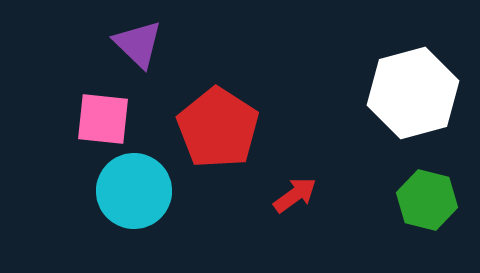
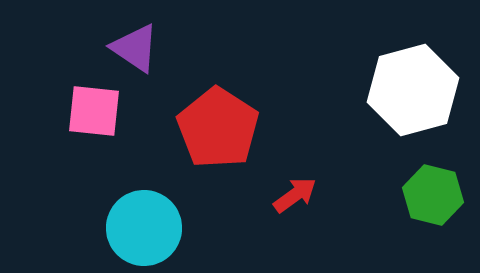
purple triangle: moved 3 px left, 4 px down; rotated 10 degrees counterclockwise
white hexagon: moved 3 px up
pink square: moved 9 px left, 8 px up
cyan circle: moved 10 px right, 37 px down
green hexagon: moved 6 px right, 5 px up
